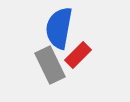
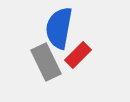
gray rectangle: moved 4 px left, 3 px up
